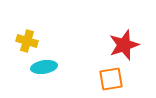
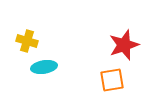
orange square: moved 1 px right, 1 px down
